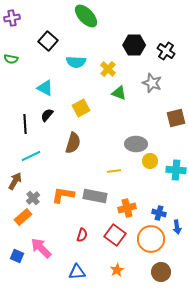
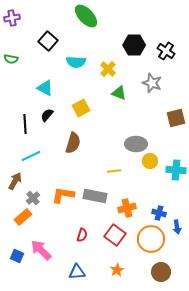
pink arrow: moved 2 px down
